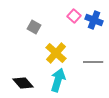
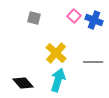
gray square: moved 9 px up; rotated 16 degrees counterclockwise
